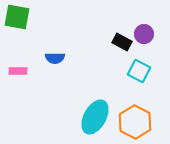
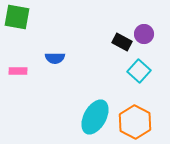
cyan square: rotated 15 degrees clockwise
